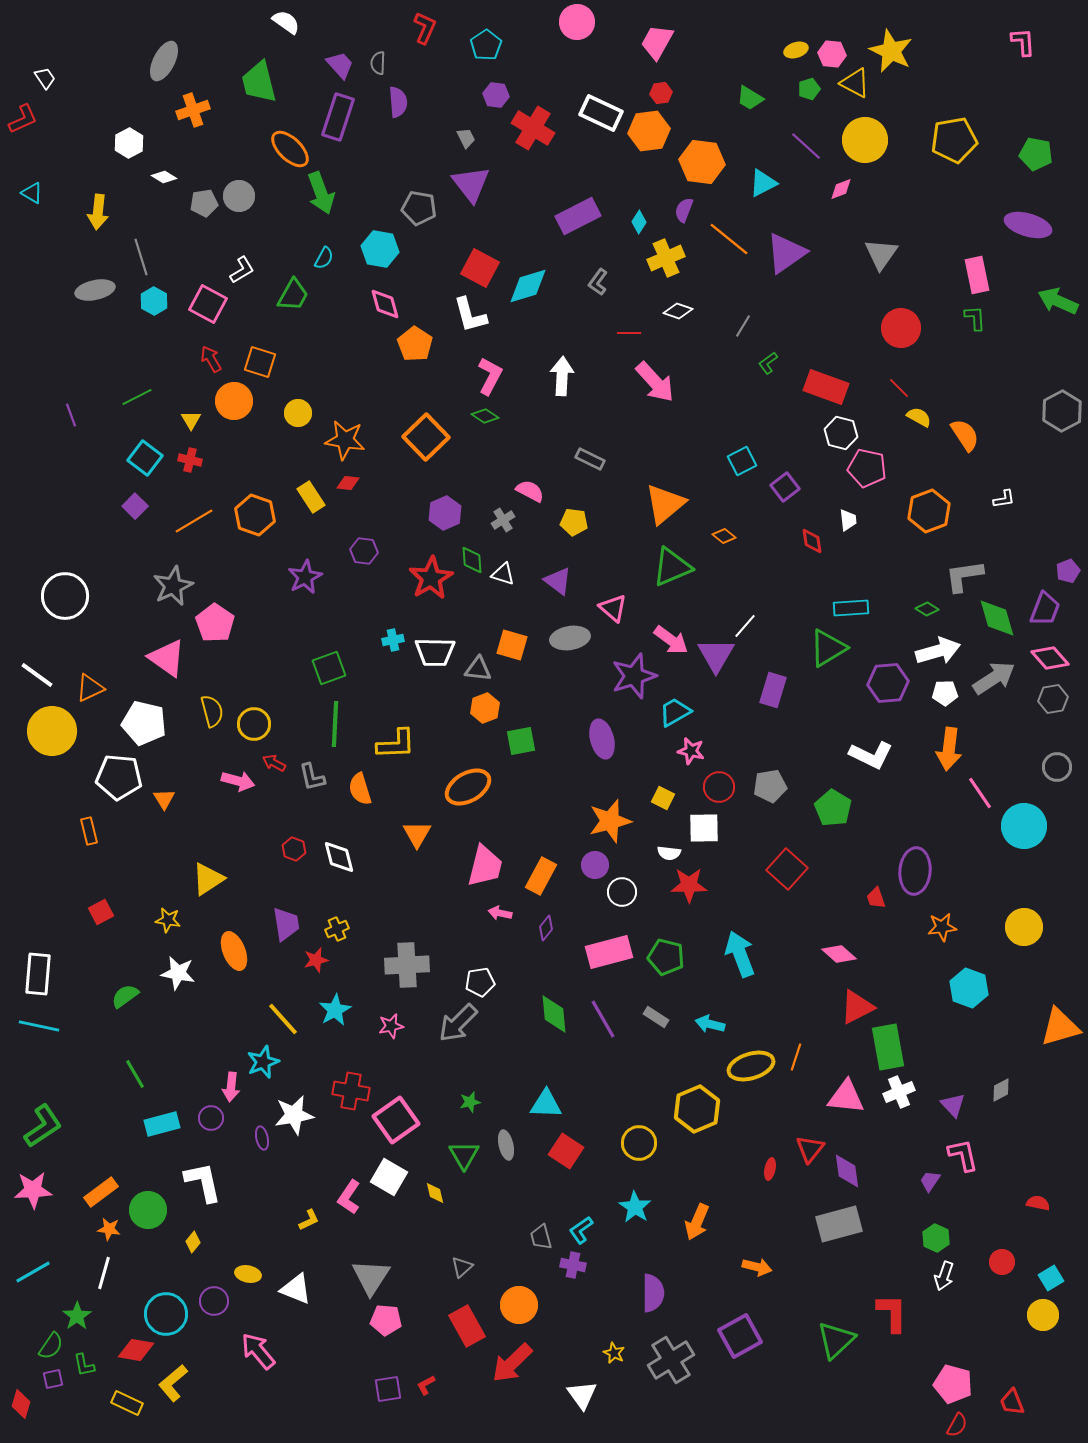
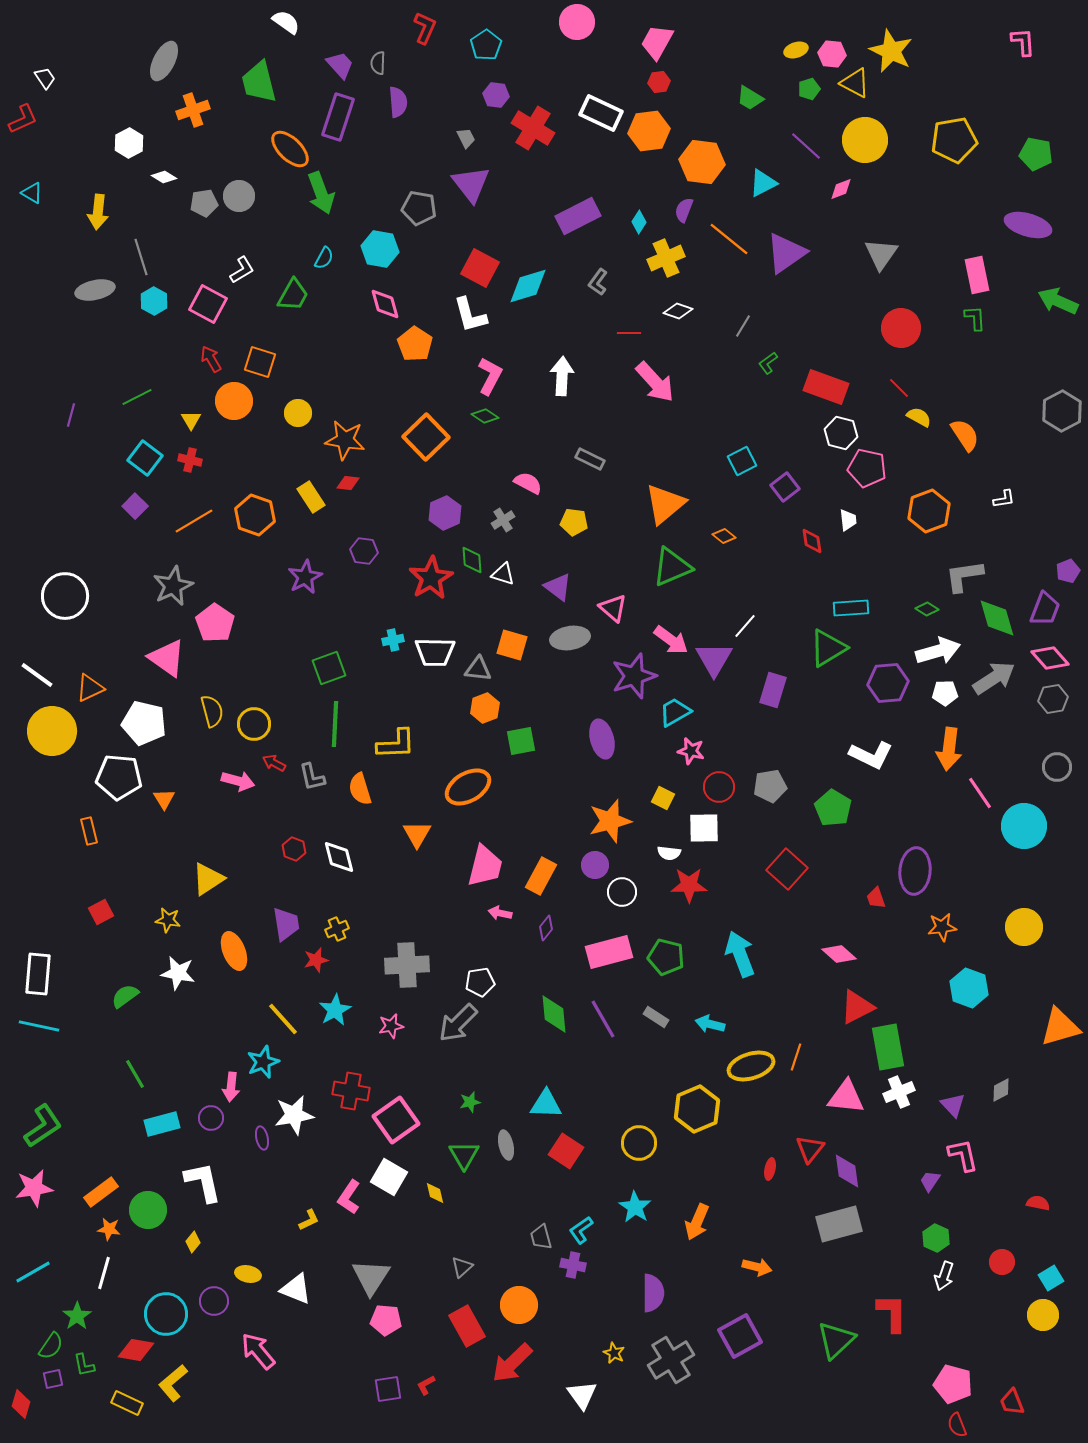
red hexagon at (661, 93): moved 2 px left, 11 px up
purple line at (71, 415): rotated 35 degrees clockwise
pink semicircle at (530, 491): moved 2 px left, 8 px up
purple triangle at (558, 581): moved 6 px down
purple triangle at (716, 655): moved 2 px left, 4 px down
pink star at (33, 1190): moved 1 px right, 2 px up; rotated 6 degrees counterclockwise
red semicircle at (957, 1425): rotated 130 degrees clockwise
